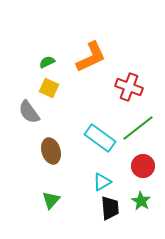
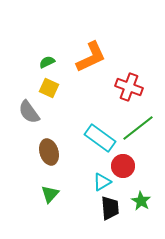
brown ellipse: moved 2 px left, 1 px down
red circle: moved 20 px left
green triangle: moved 1 px left, 6 px up
